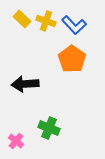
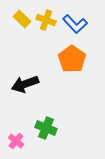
yellow cross: moved 1 px up
blue L-shape: moved 1 px right, 1 px up
black arrow: rotated 16 degrees counterclockwise
green cross: moved 3 px left
